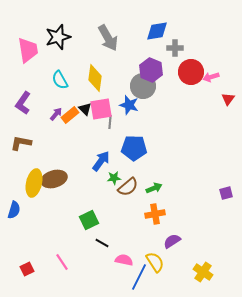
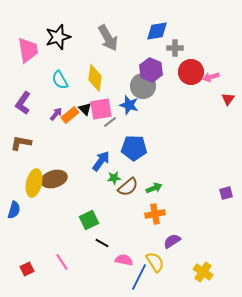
gray line: rotated 48 degrees clockwise
